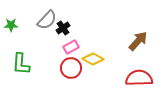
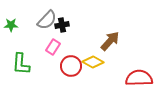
black cross: moved 1 px left, 3 px up; rotated 24 degrees clockwise
brown arrow: moved 28 px left
pink rectangle: moved 18 px left; rotated 28 degrees counterclockwise
yellow diamond: moved 3 px down
red circle: moved 2 px up
